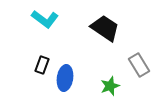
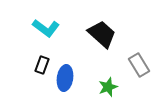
cyan L-shape: moved 1 px right, 9 px down
black trapezoid: moved 3 px left, 6 px down; rotated 8 degrees clockwise
green star: moved 2 px left, 1 px down
